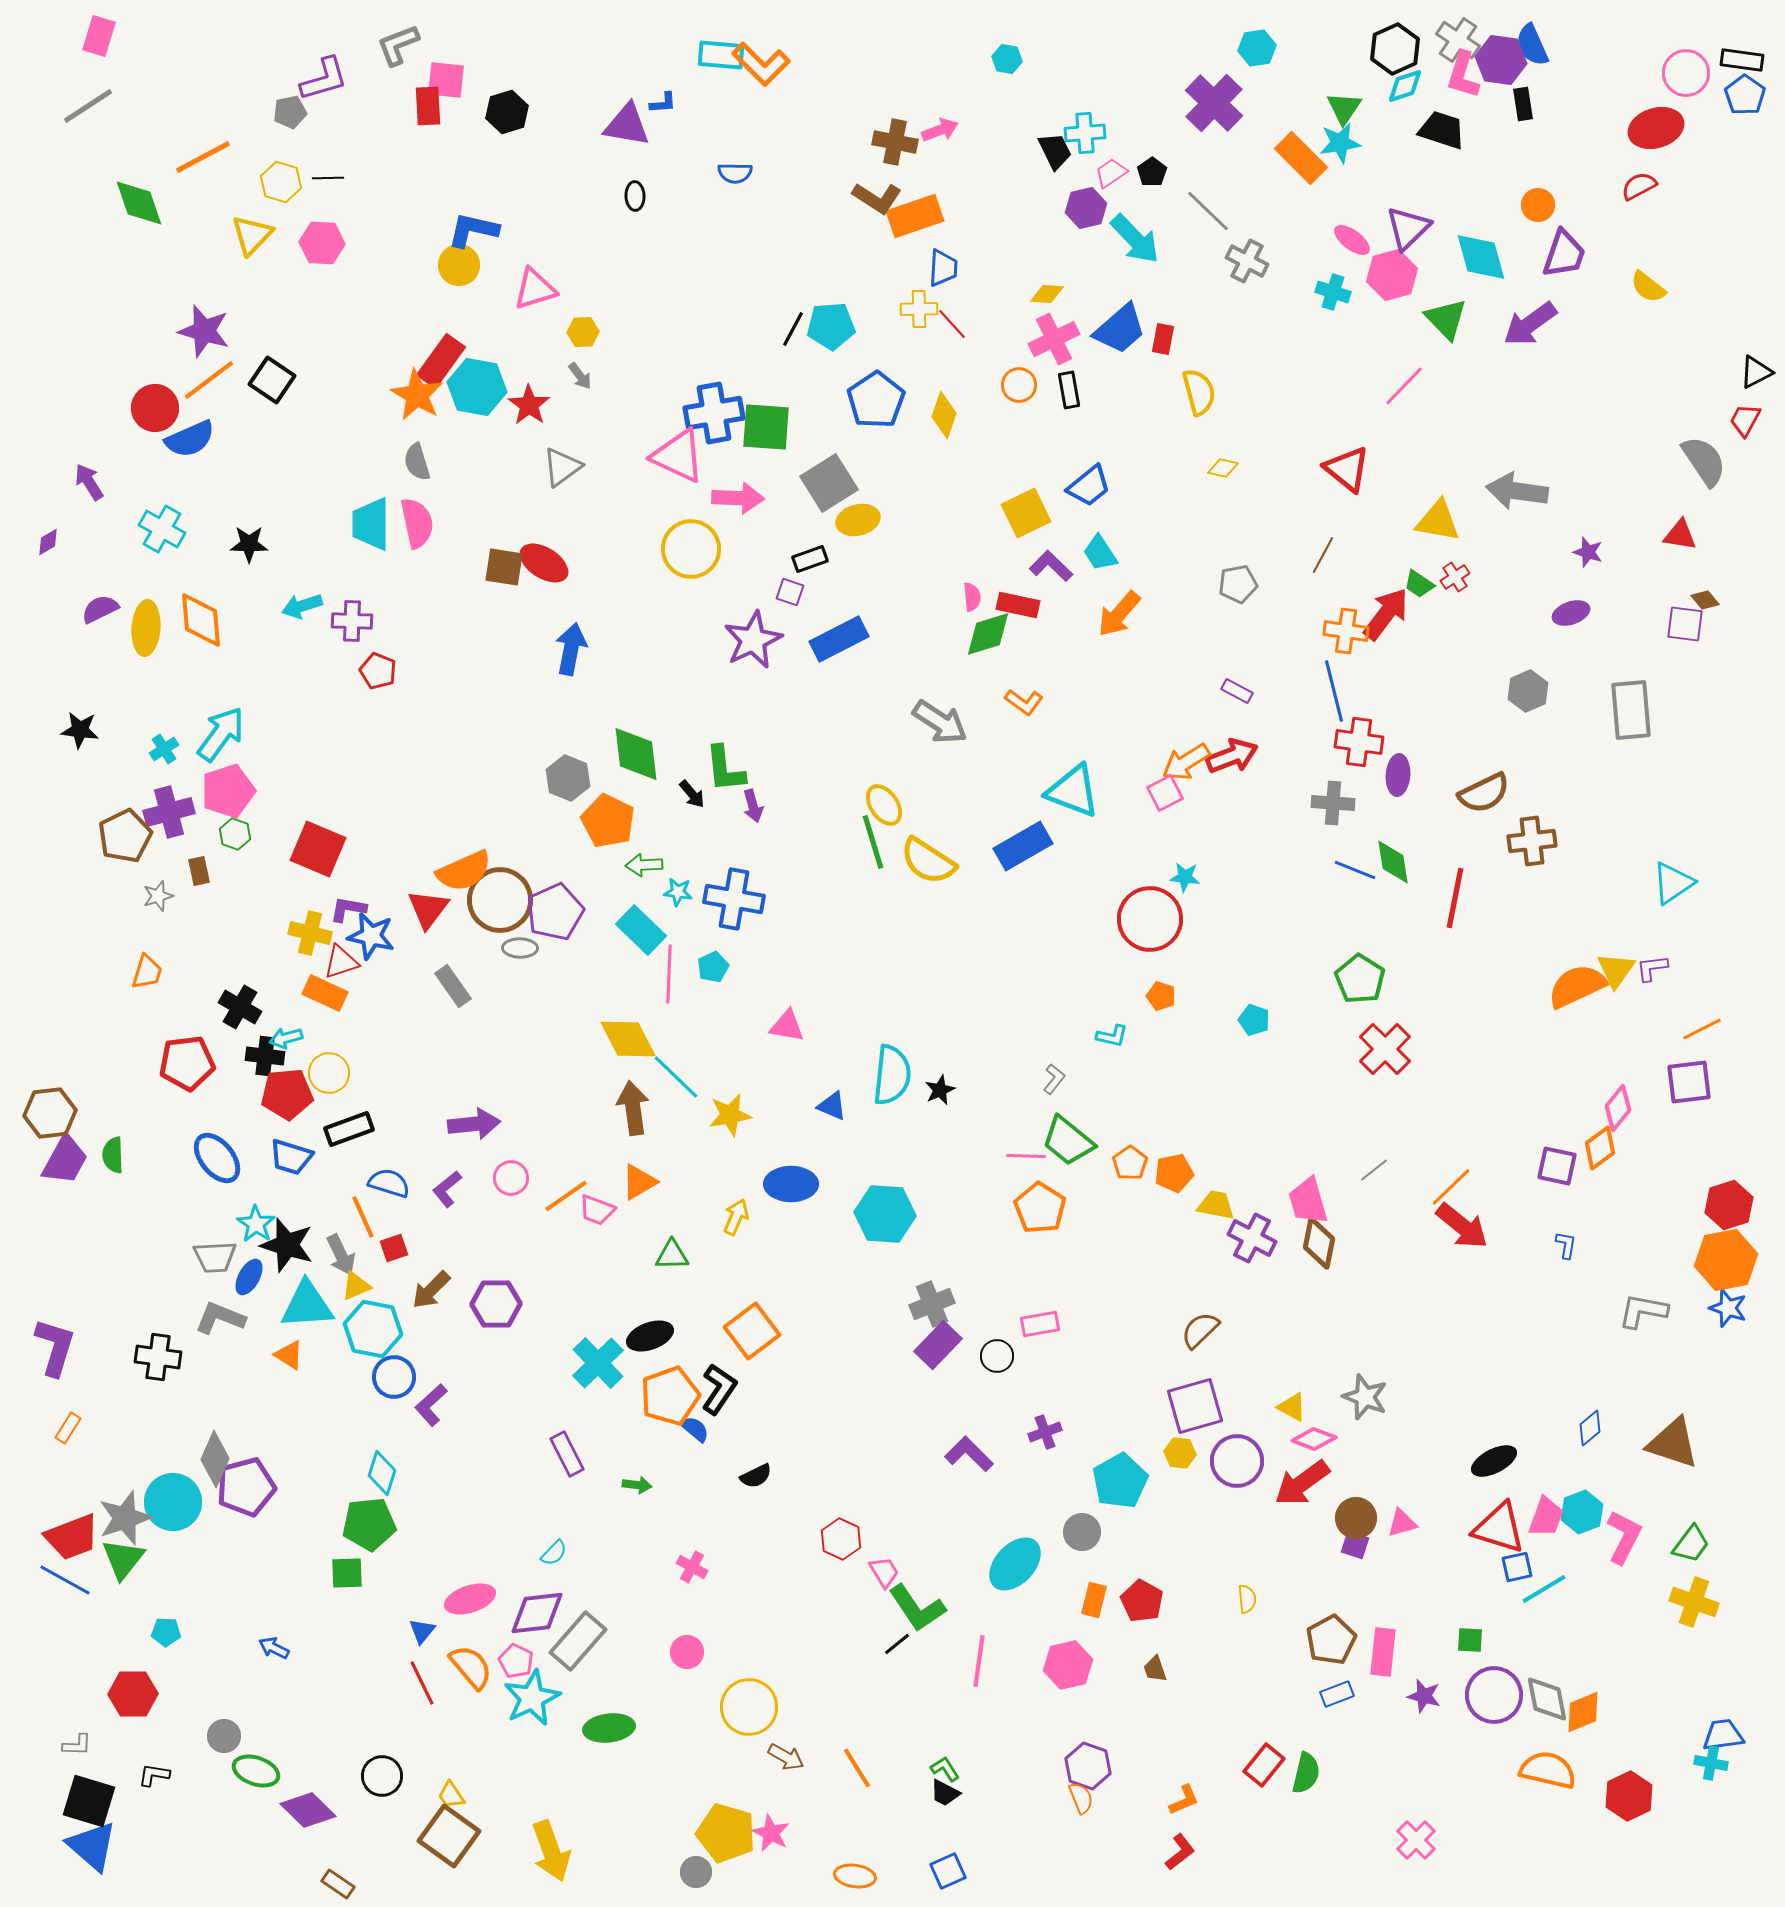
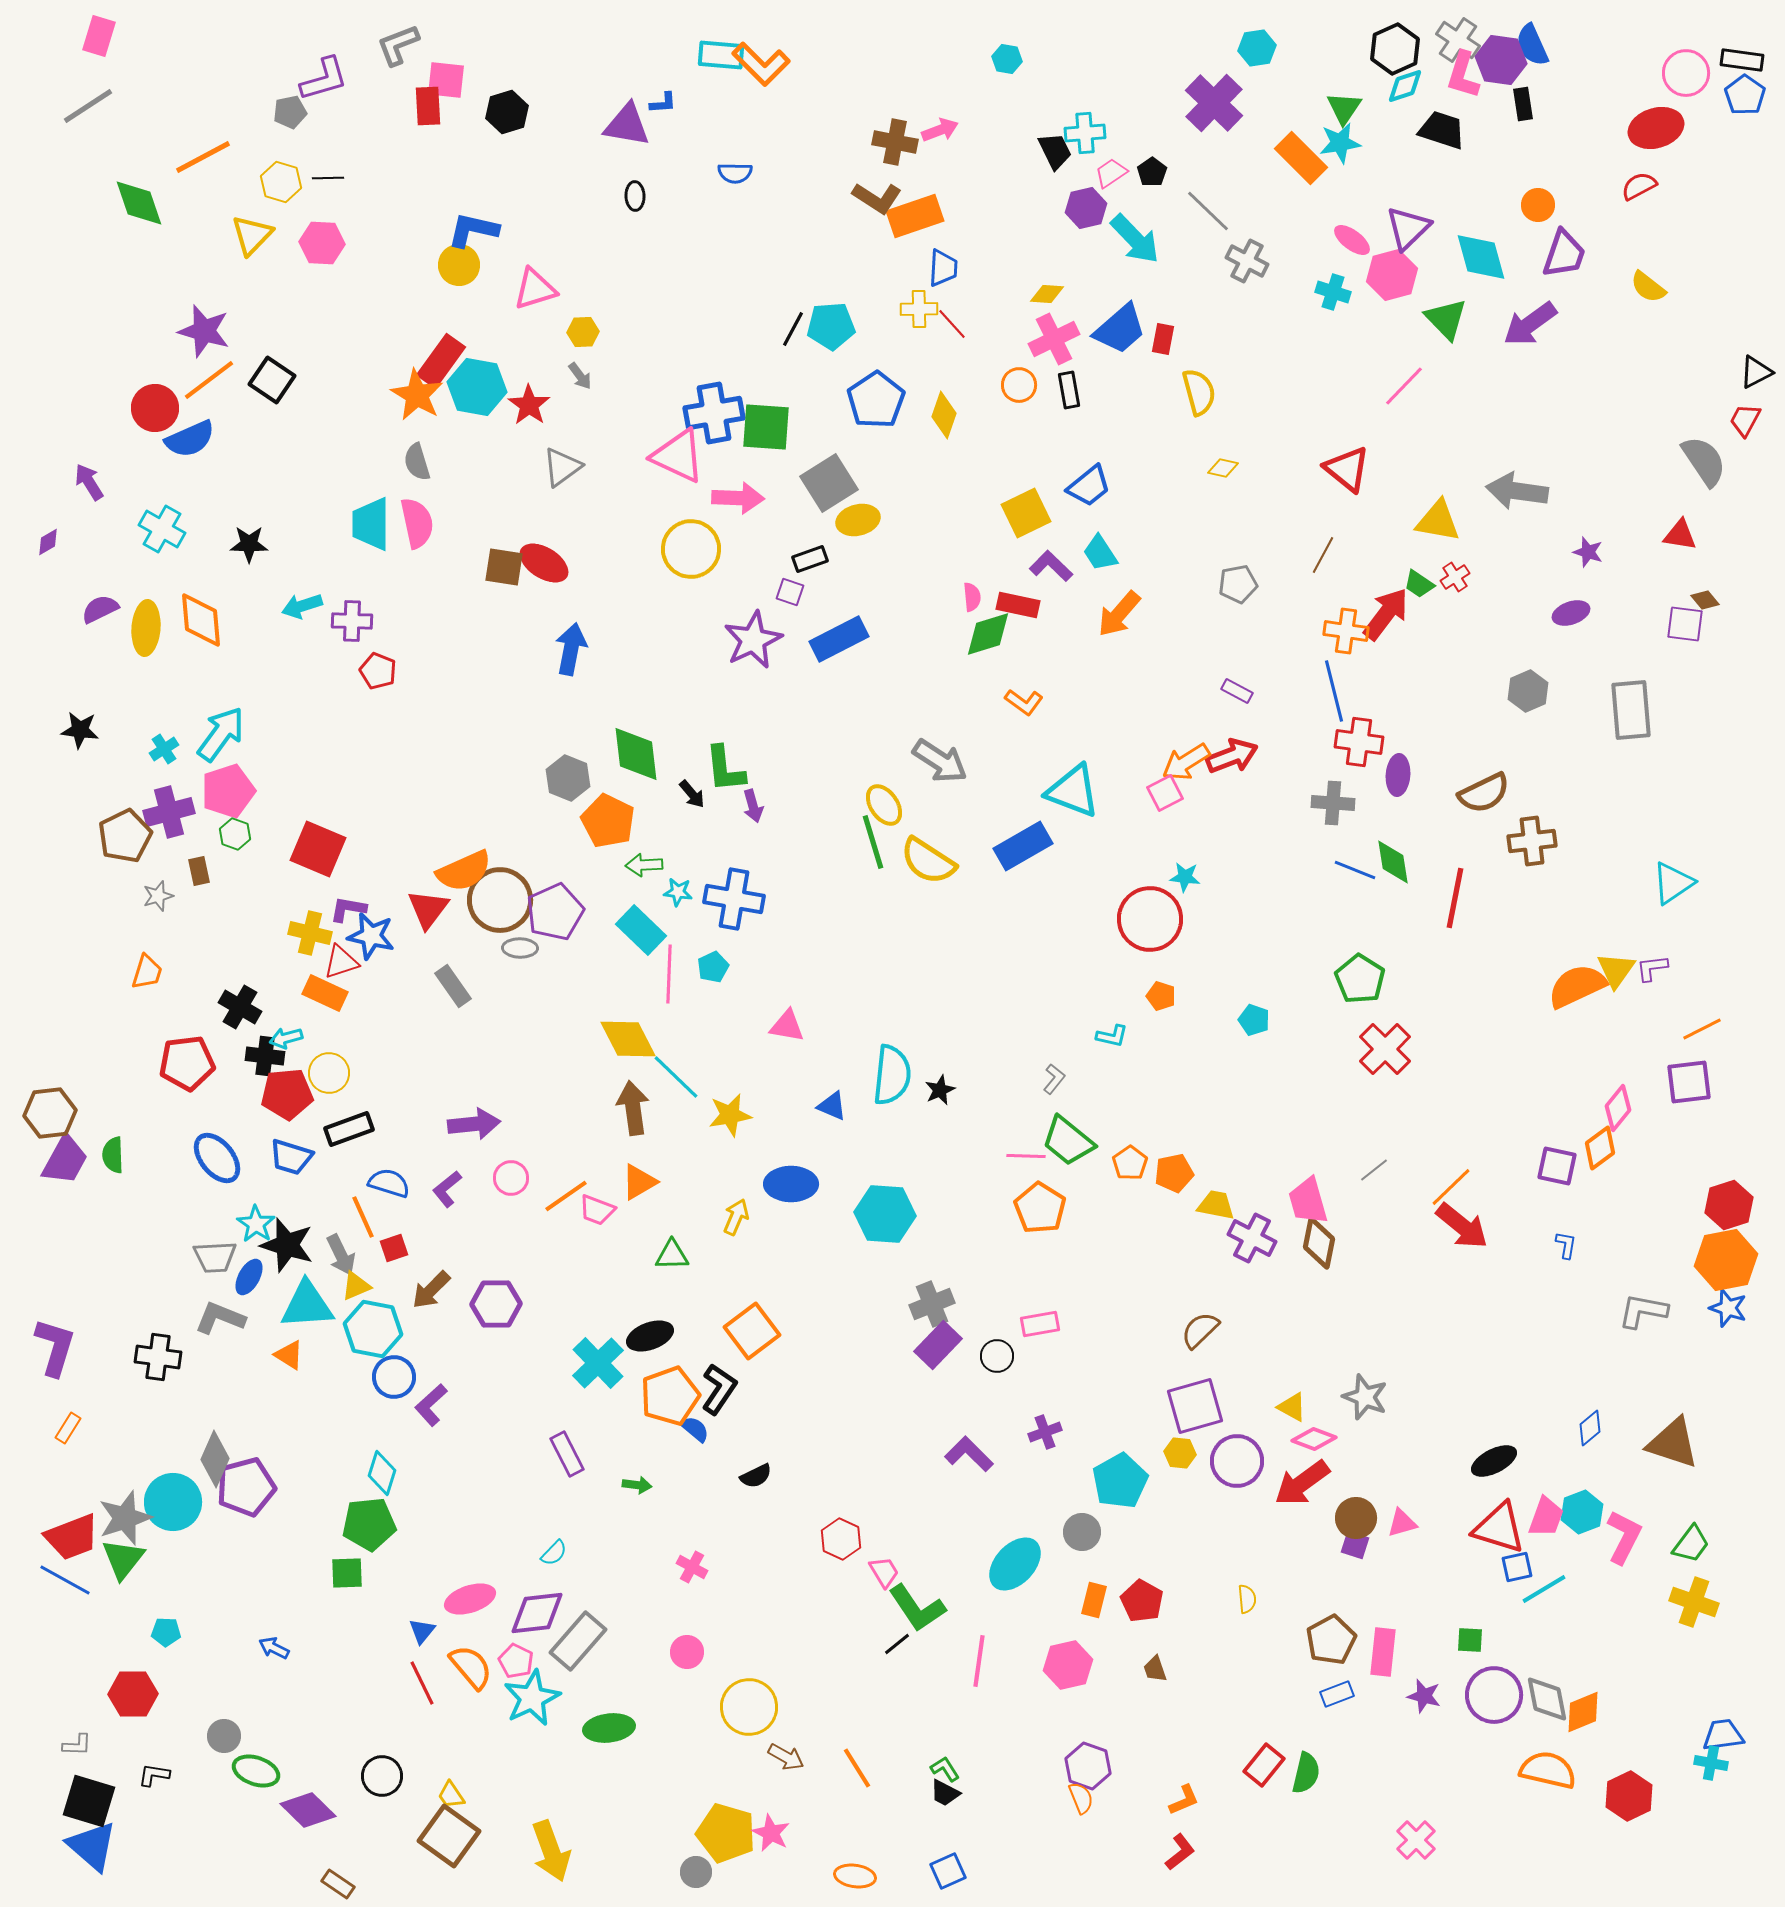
gray arrow at (940, 722): moved 39 px down
